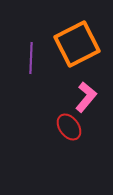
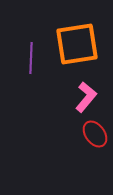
orange square: rotated 18 degrees clockwise
red ellipse: moved 26 px right, 7 px down
